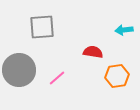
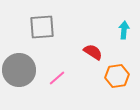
cyan arrow: rotated 102 degrees clockwise
red semicircle: rotated 24 degrees clockwise
